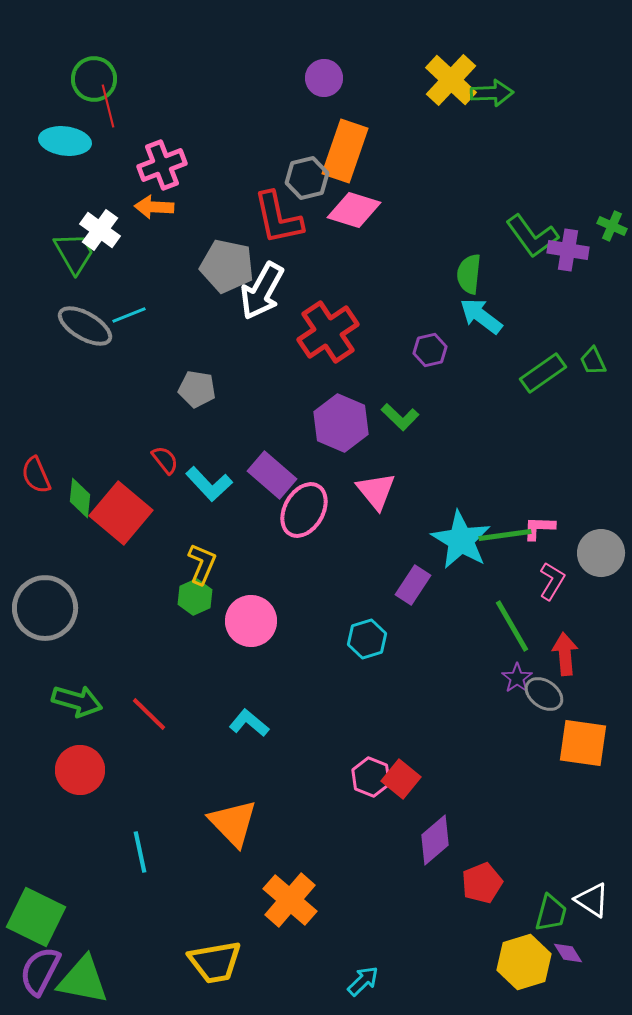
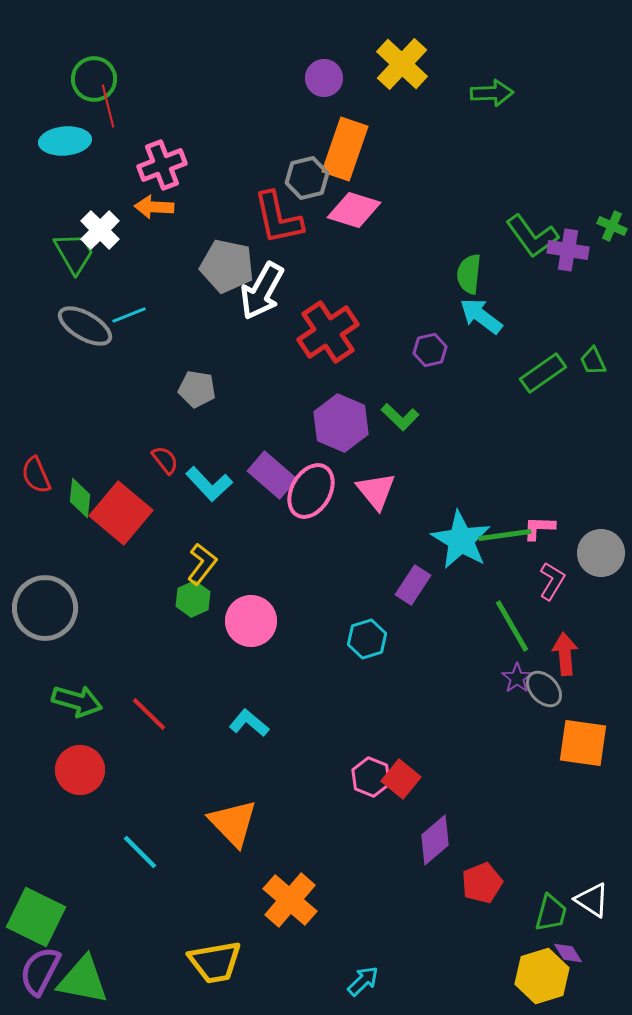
yellow cross at (451, 80): moved 49 px left, 16 px up
cyan ellipse at (65, 141): rotated 12 degrees counterclockwise
orange rectangle at (345, 151): moved 2 px up
white cross at (100, 230): rotated 9 degrees clockwise
pink ellipse at (304, 510): moved 7 px right, 19 px up
yellow L-shape at (202, 564): rotated 15 degrees clockwise
green hexagon at (195, 597): moved 2 px left, 2 px down
gray ellipse at (544, 694): moved 5 px up; rotated 12 degrees clockwise
cyan line at (140, 852): rotated 33 degrees counterclockwise
yellow hexagon at (524, 962): moved 18 px right, 14 px down
